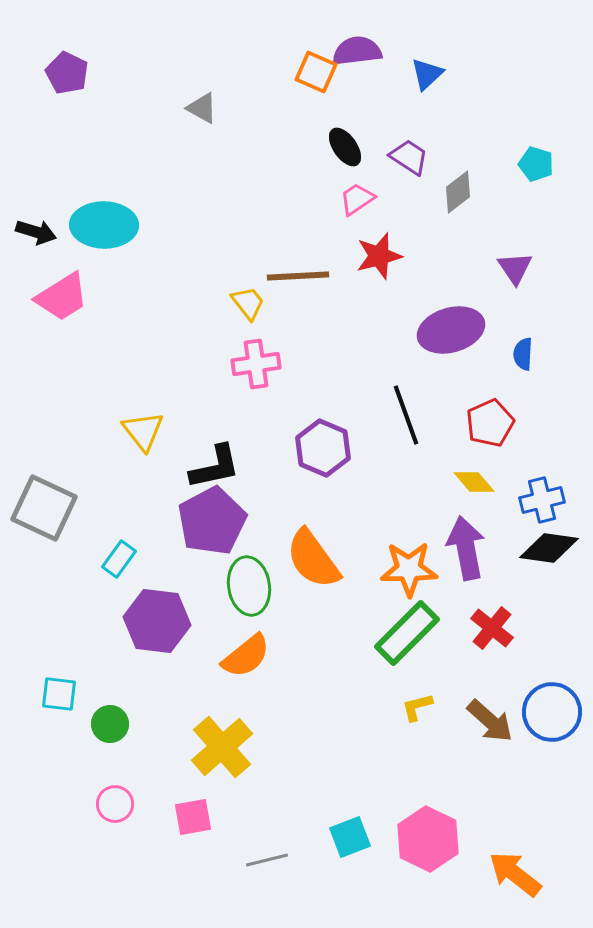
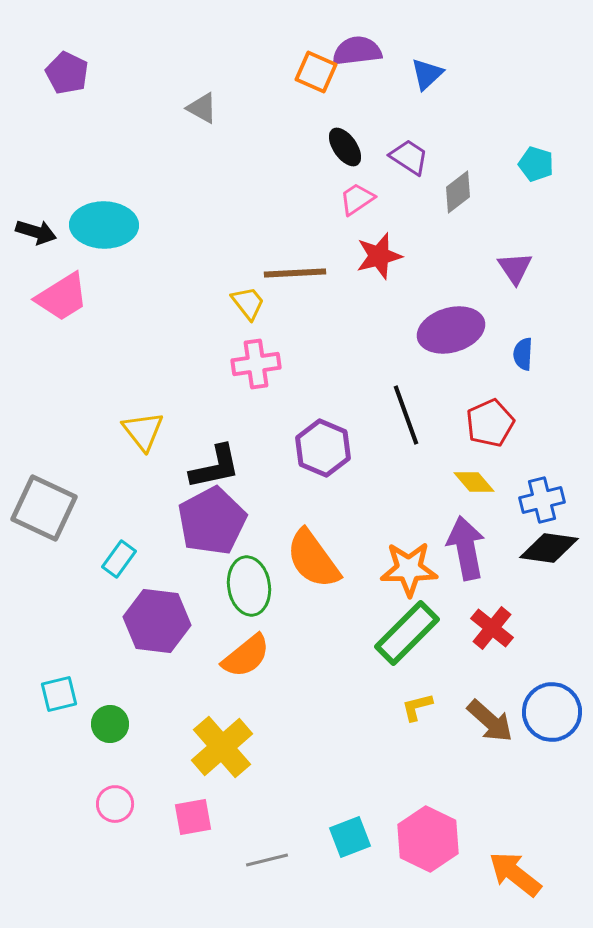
brown line at (298, 276): moved 3 px left, 3 px up
cyan square at (59, 694): rotated 21 degrees counterclockwise
